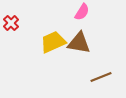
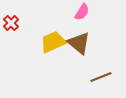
brown triangle: rotated 30 degrees clockwise
